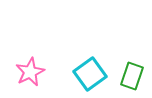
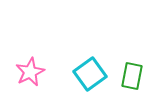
green rectangle: rotated 8 degrees counterclockwise
